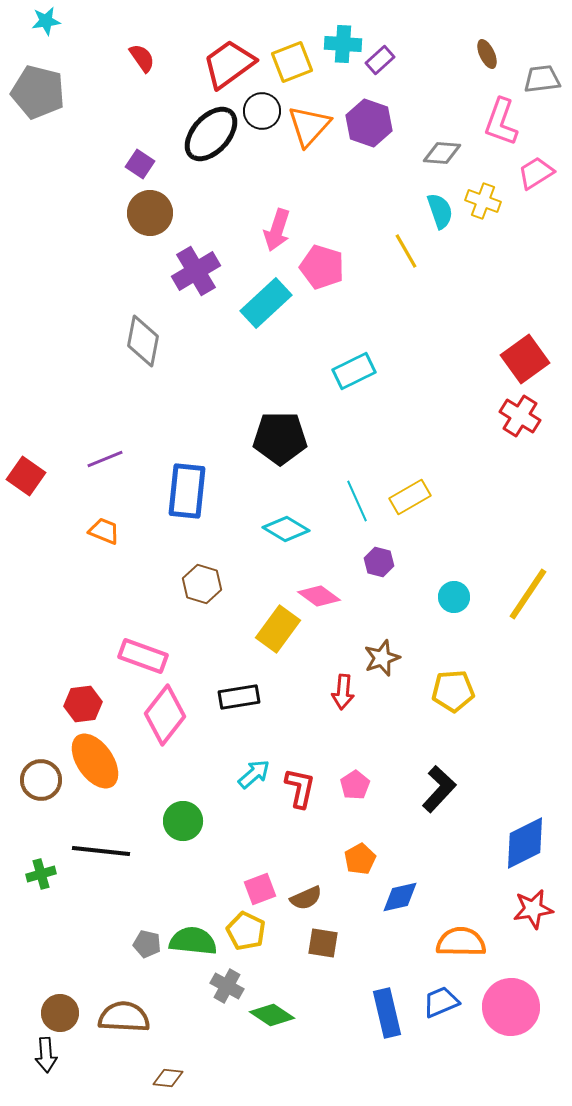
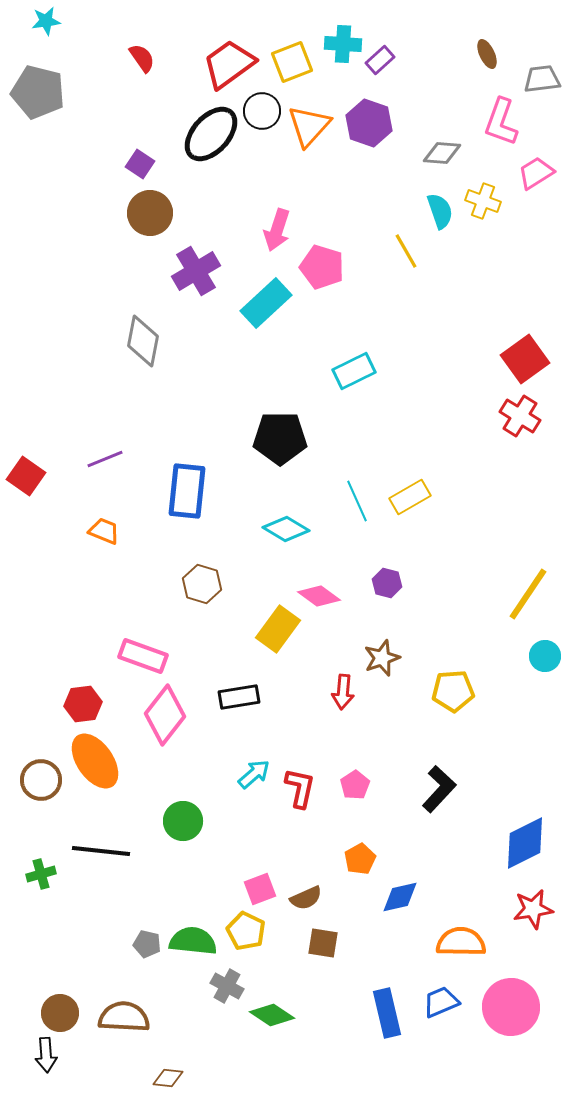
purple hexagon at (379, 562): moved 8 px right, 21 px down
cyan circle at (454, 597): moved 91 px right, 59 px down
